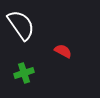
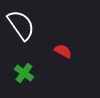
green cross: rotated 36 degrees counterclockwise
